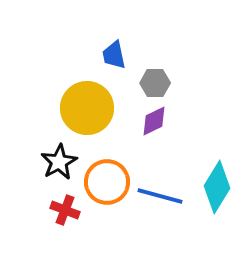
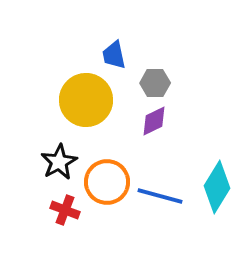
yellow circle: moved 1 px left, 8 px up
